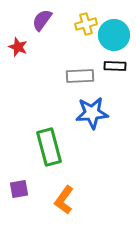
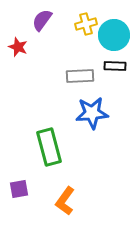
orange L-shape: moved 1 px right, 1 px down
